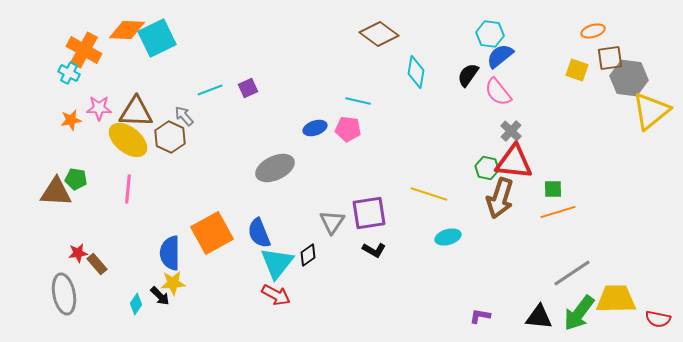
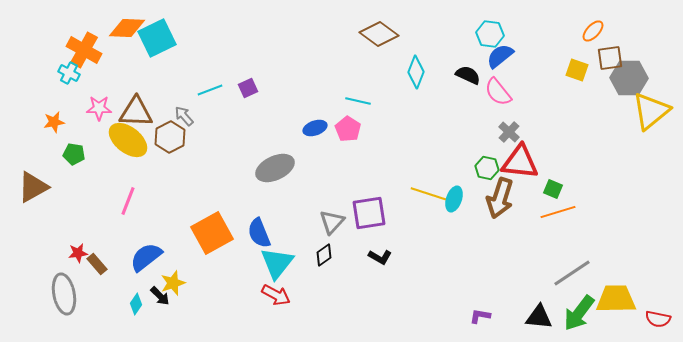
orange diamond at (127, 30): moved 2 px up
orange ellipse at (593, 31): rotated 30 degrees counterclockwise
cyan diamond at (416, 72): rotated 12 degrees clockwise
black semicircle at (468, 75): rotated 80 degrees clockwise
gray hexagon at (629, 78): rotated 6 degrees counterclockwise
orange star at (71, 120): moved 17 px left, 2 px down
pink pentagon at (348, 129): rotated 25 degrees clockwise
gray cross at (511, 131): moved 2 px left, 1 px down
brown hexagon at (170, 137): rotated 8 degrees clockwise
red triangle at (514, 162): moved 6 px right
green pentagon at (76, 179): moved 2 px left, 25 px up
pink line at (128, 189): moved 12 px down; rotated 16 degrees clockwise
green square at (553, 189): rotated 24 degrees clockwise
brown triangle at (56, 192): moved 23 px left, 5 px up; rotated 32 degrees counterclockwise
gray triangle at (332, 222): rotated 8 degrees clockwise
cyan ellipse at (448, 237): moved 6 px right, 38 px up; rotated 55 degrees counterclockwise
black L-shape at (374, 250): moved 6 px right, 7 px down
blue semicircle at (170, 253): moved 24 px left, 4 px down; rotated 52 degrees clockwise
black diamond at (308, 255): moved 16 px right
yellow star at (173, 283): rotated 15 degrees counterclockwise
